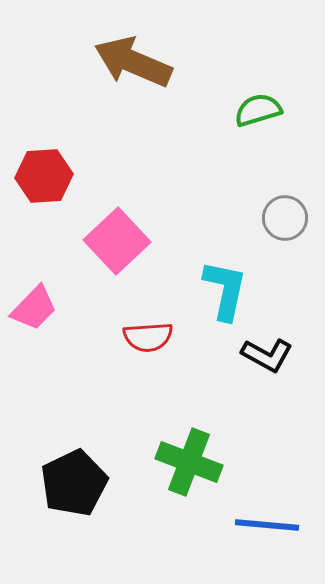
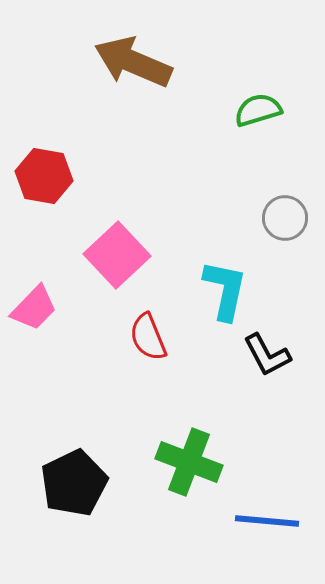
red hexagon: rotated 14 degrees clockwise
pink square: moved 14 px down
red semicircle: rotated 72 degrees clockwise
black L-shape: rotated 33 degrees clockwise
blue line: moved 4 px up
